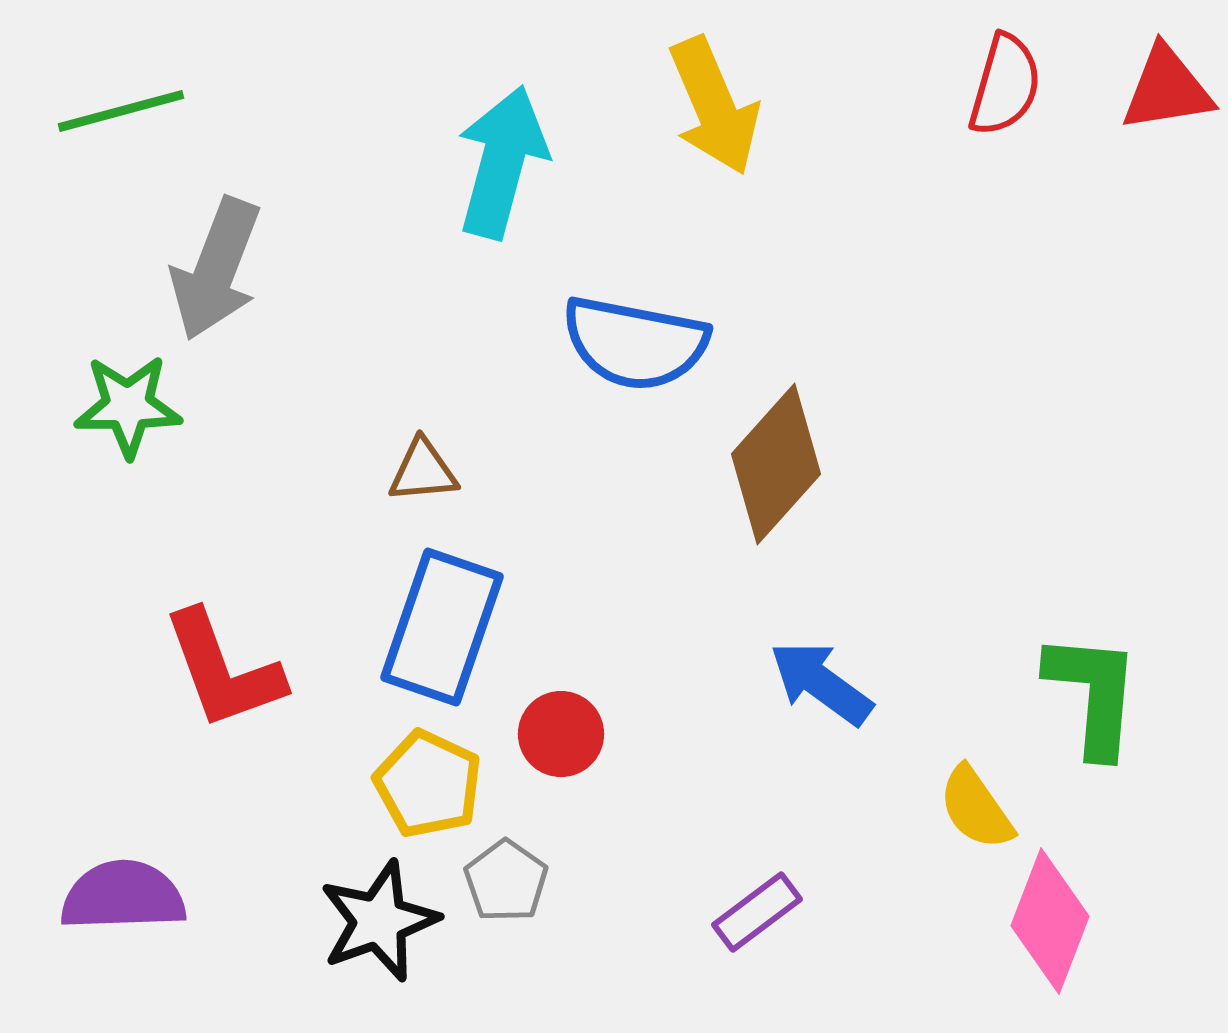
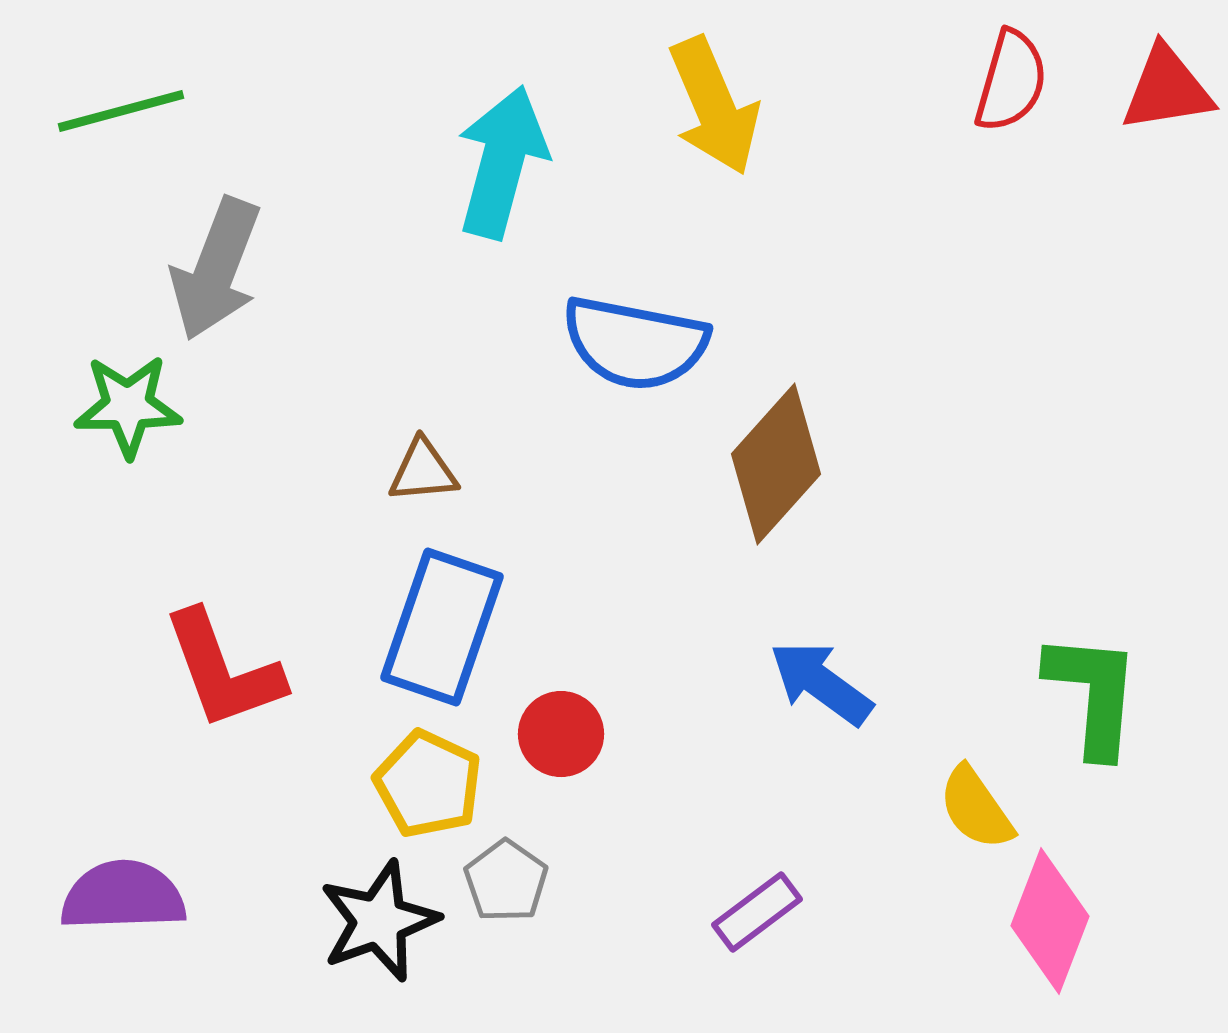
red semicircle: moved 6 px right, 4 px up
